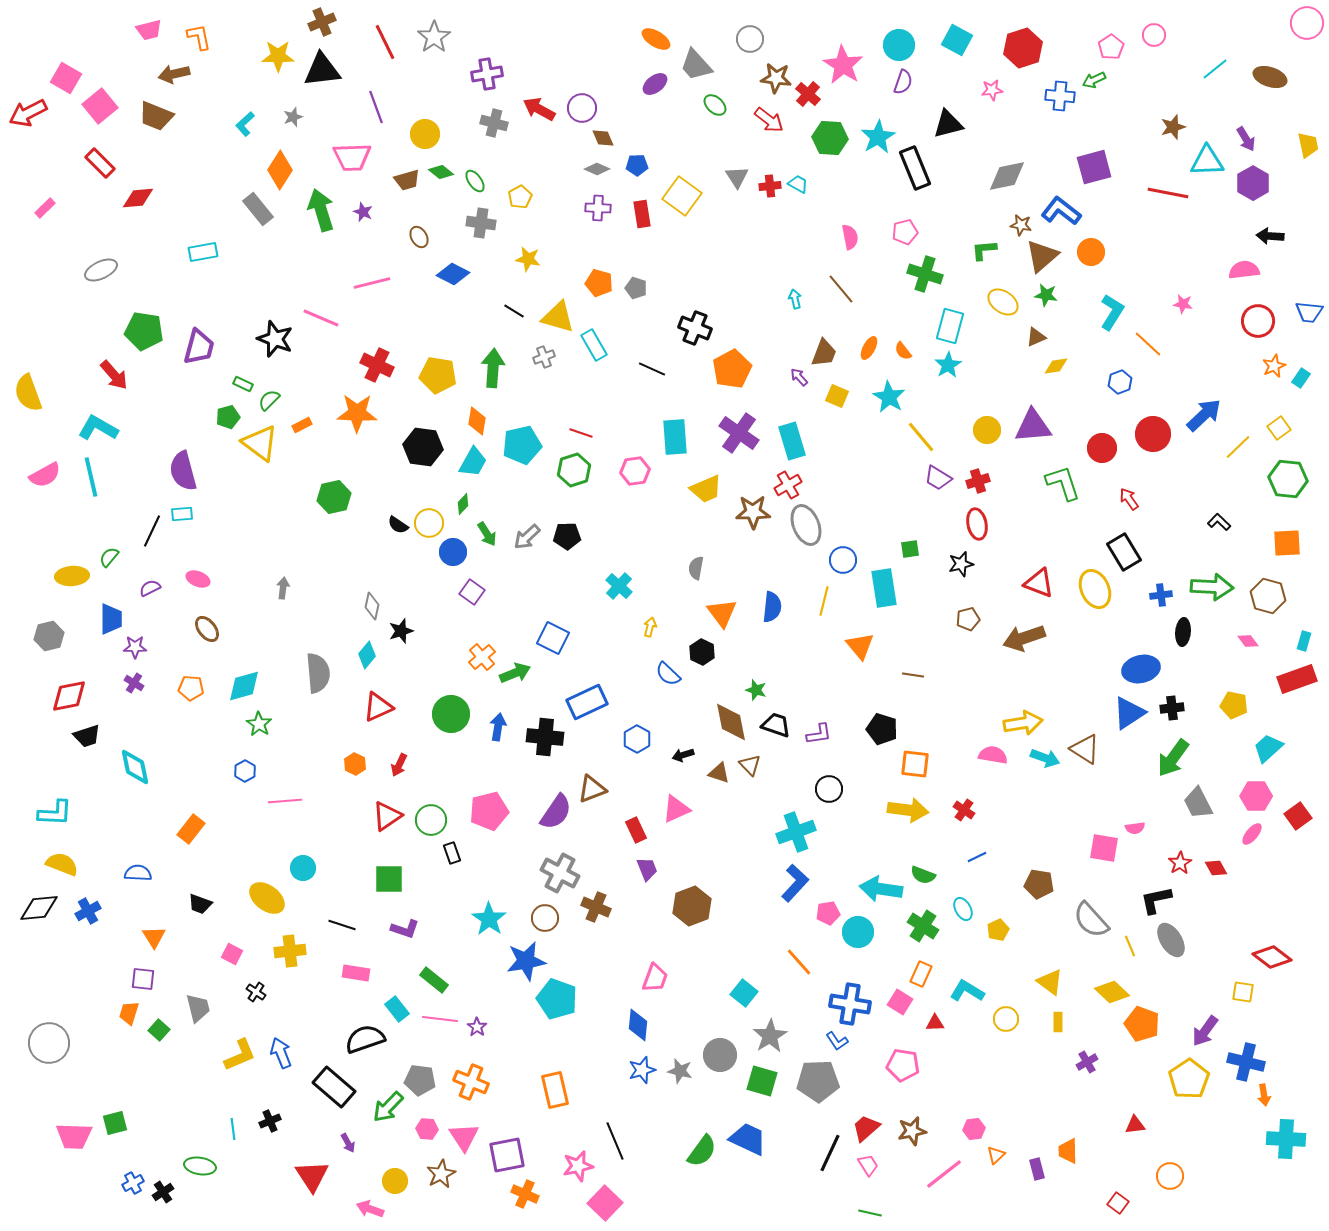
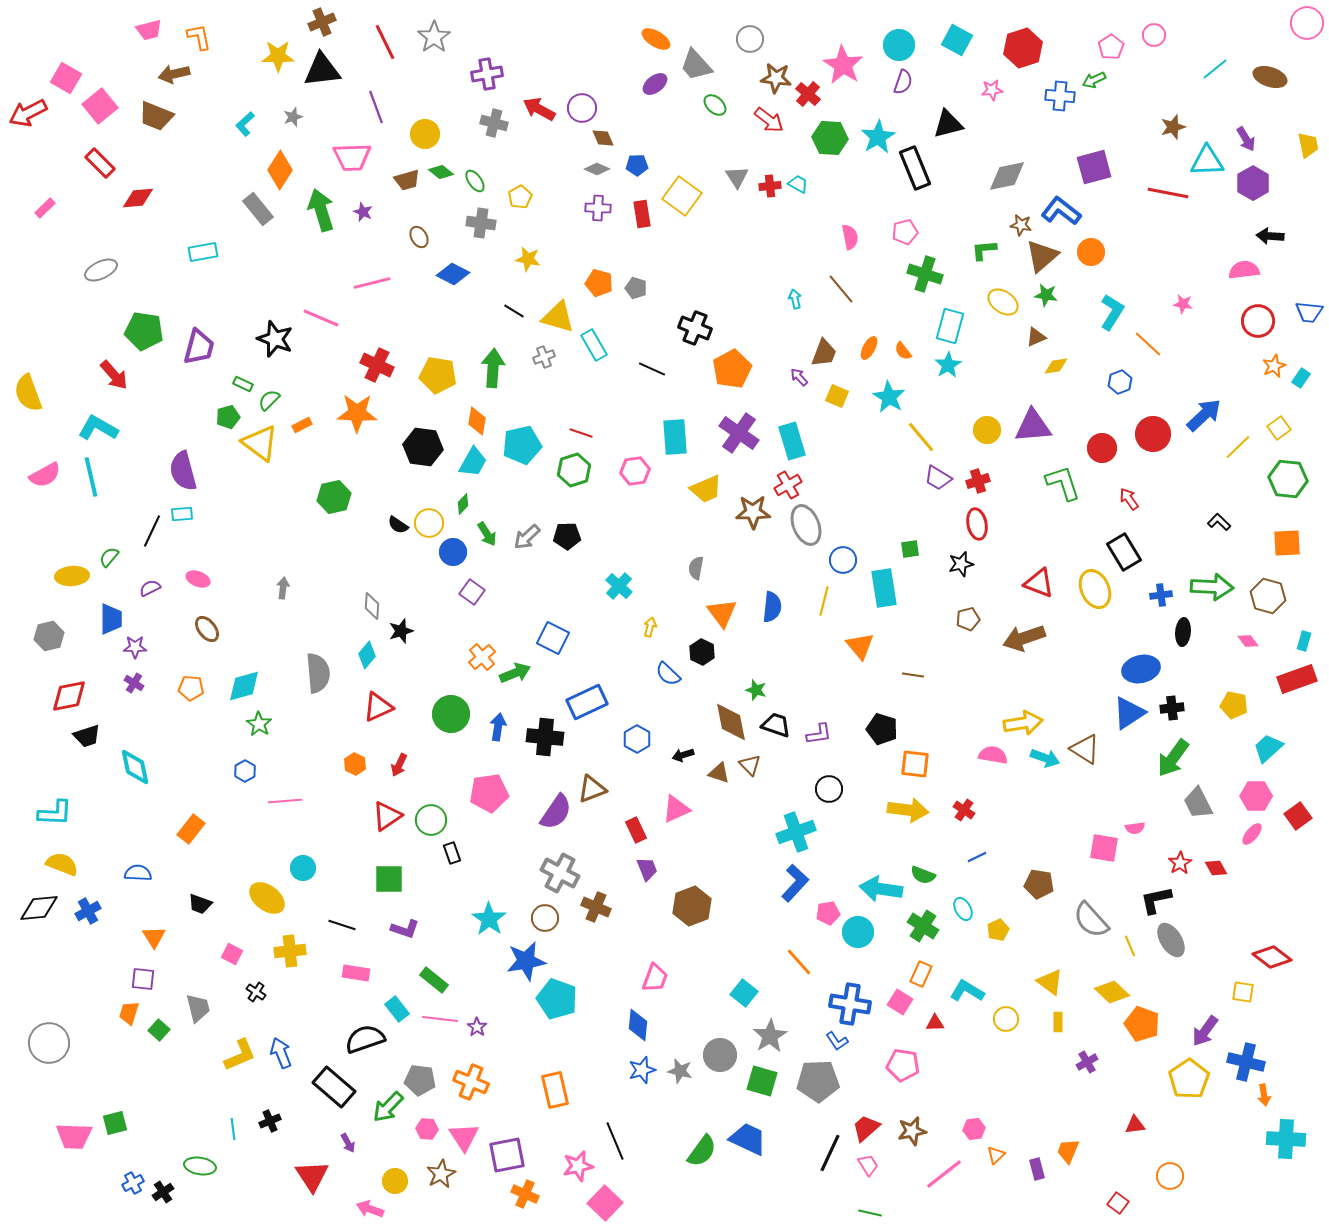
gray diamond at (372, 606): rotated 8 degrees counterclockwise
pink pentagon at (489, 811): moved 18 px up; rotated 6 degrees clockwise
orange trapezoid at (1068, 1151): rotated 24 degrees clockwise
